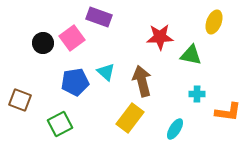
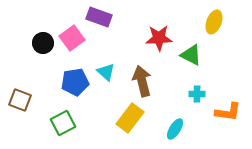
red star: moved 1 px left, 1 px down
green triangle: rotated 15 degrees clockwise
green square: moved 3 px right, 1 px up
